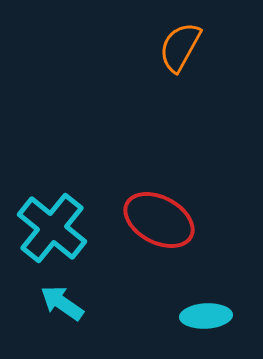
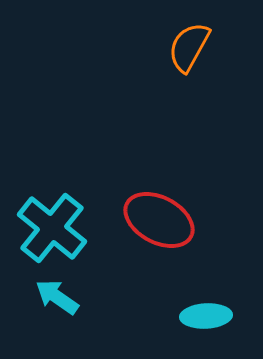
orange semicircle: moved 9 px right
cyan arrow: moved 5 px left, 6 px up
